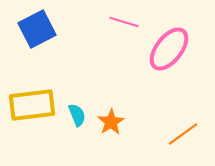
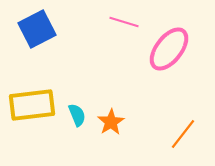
orange line: rotated 16 degrees counterclockwise
